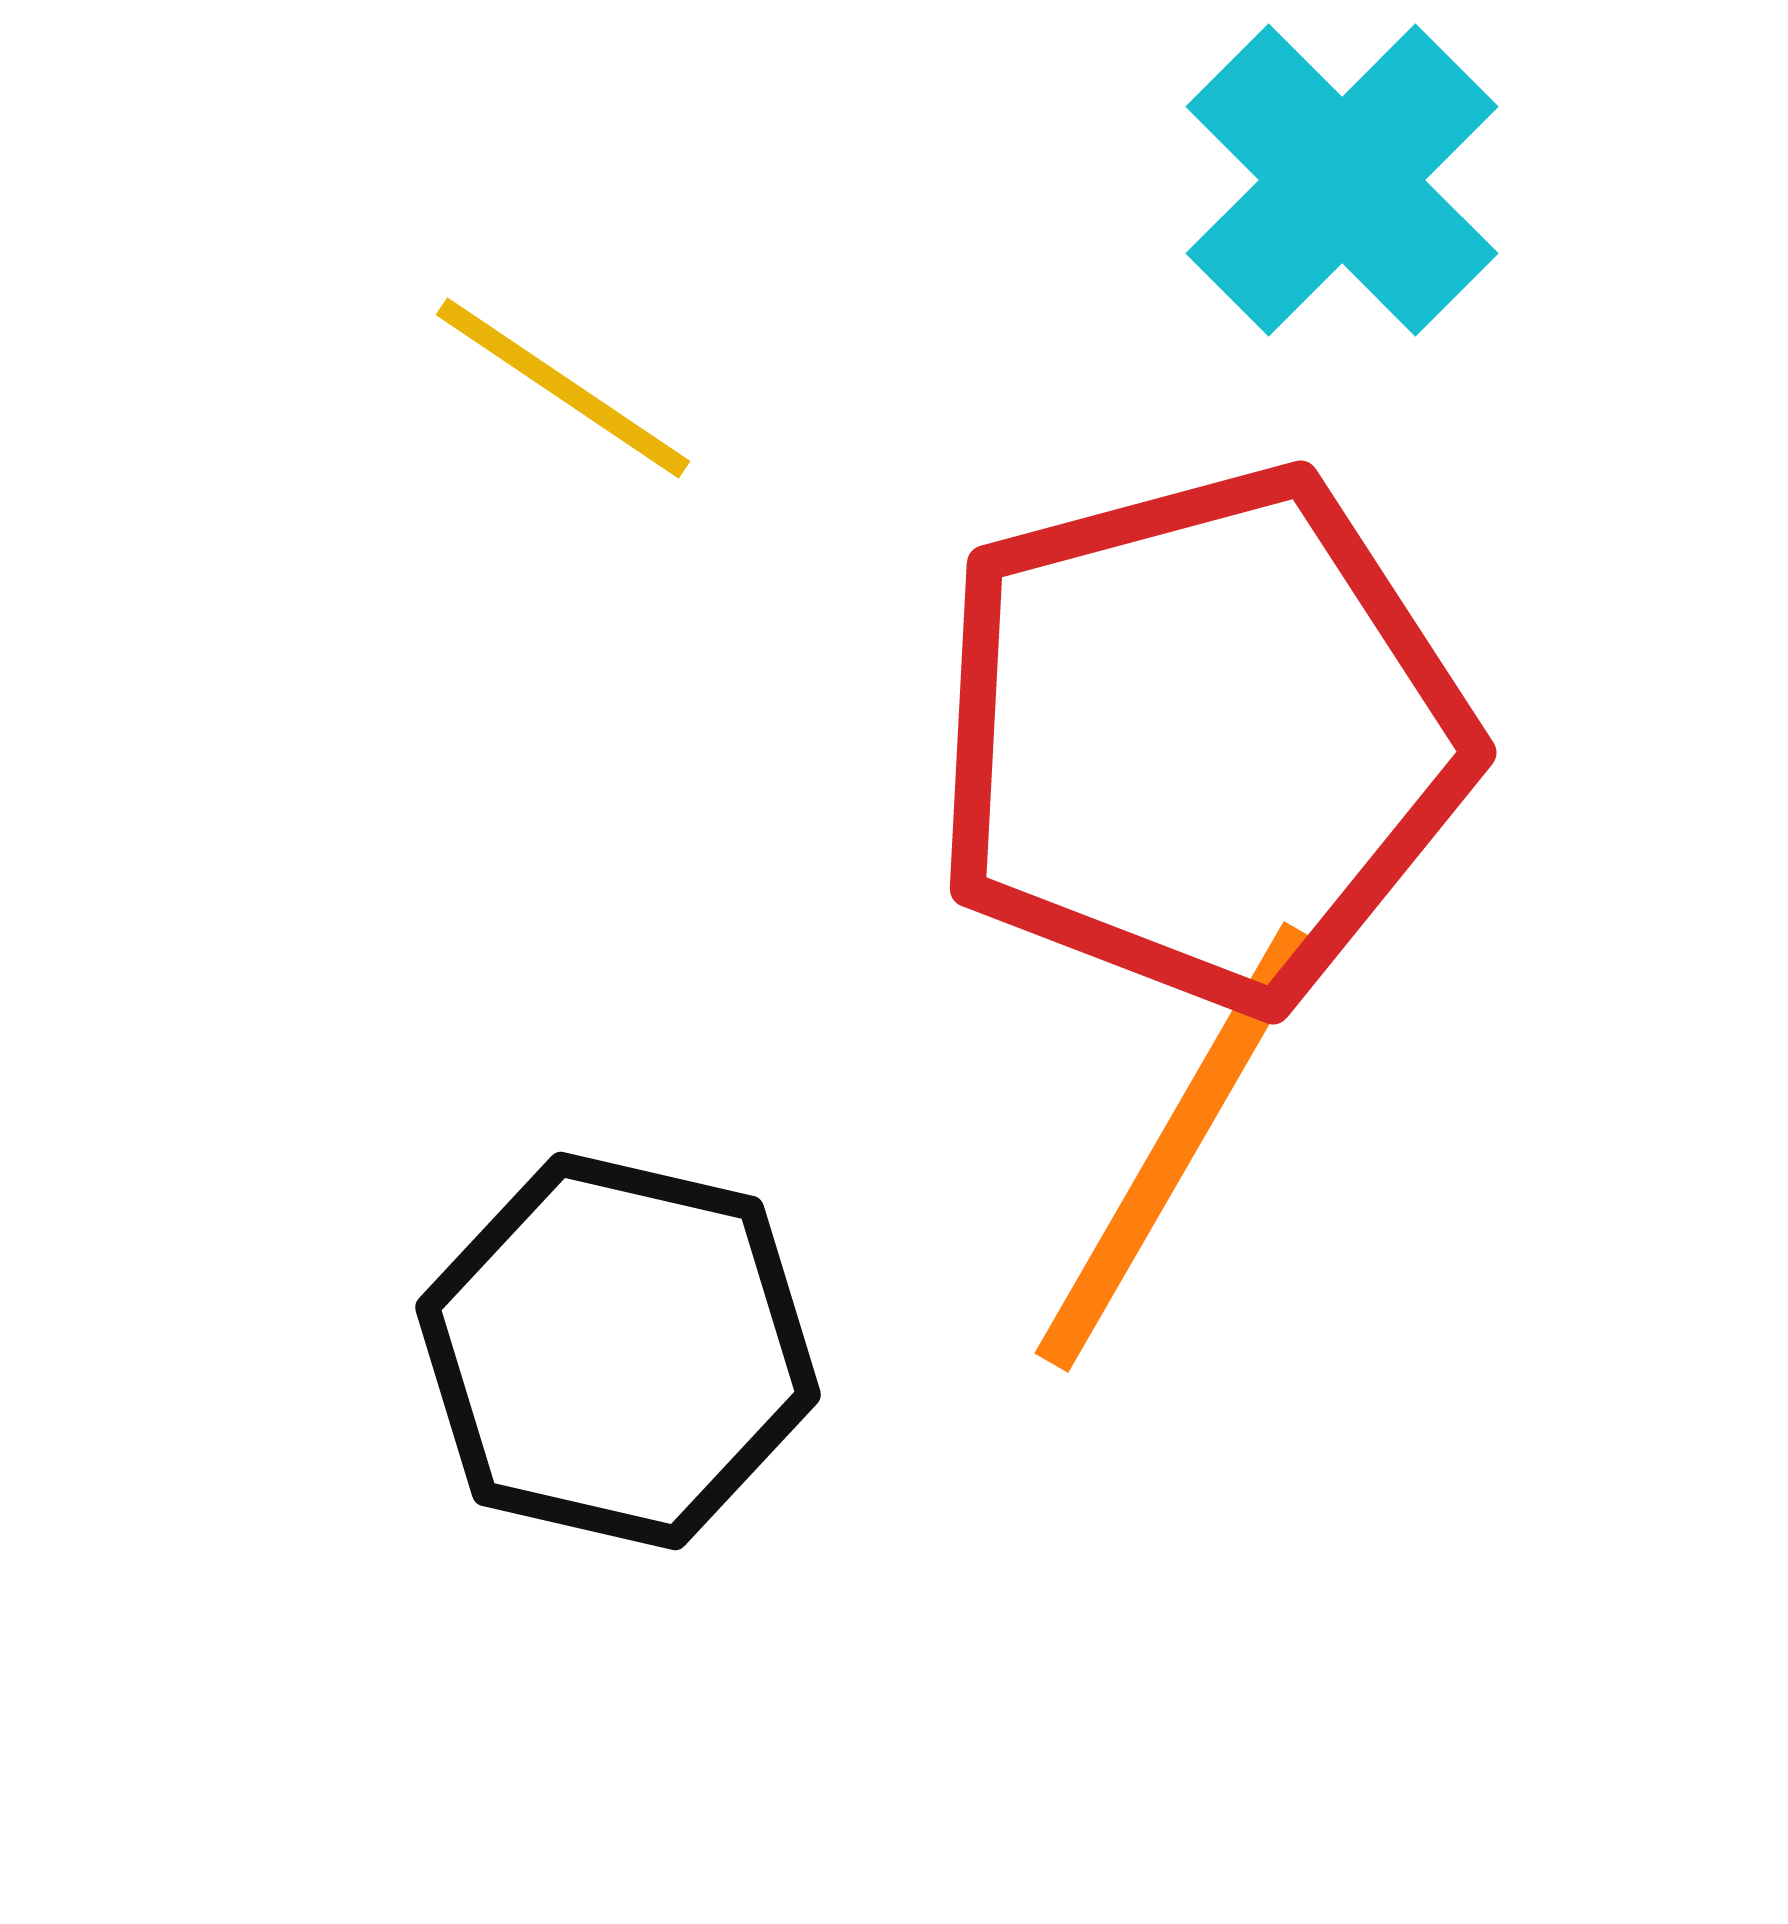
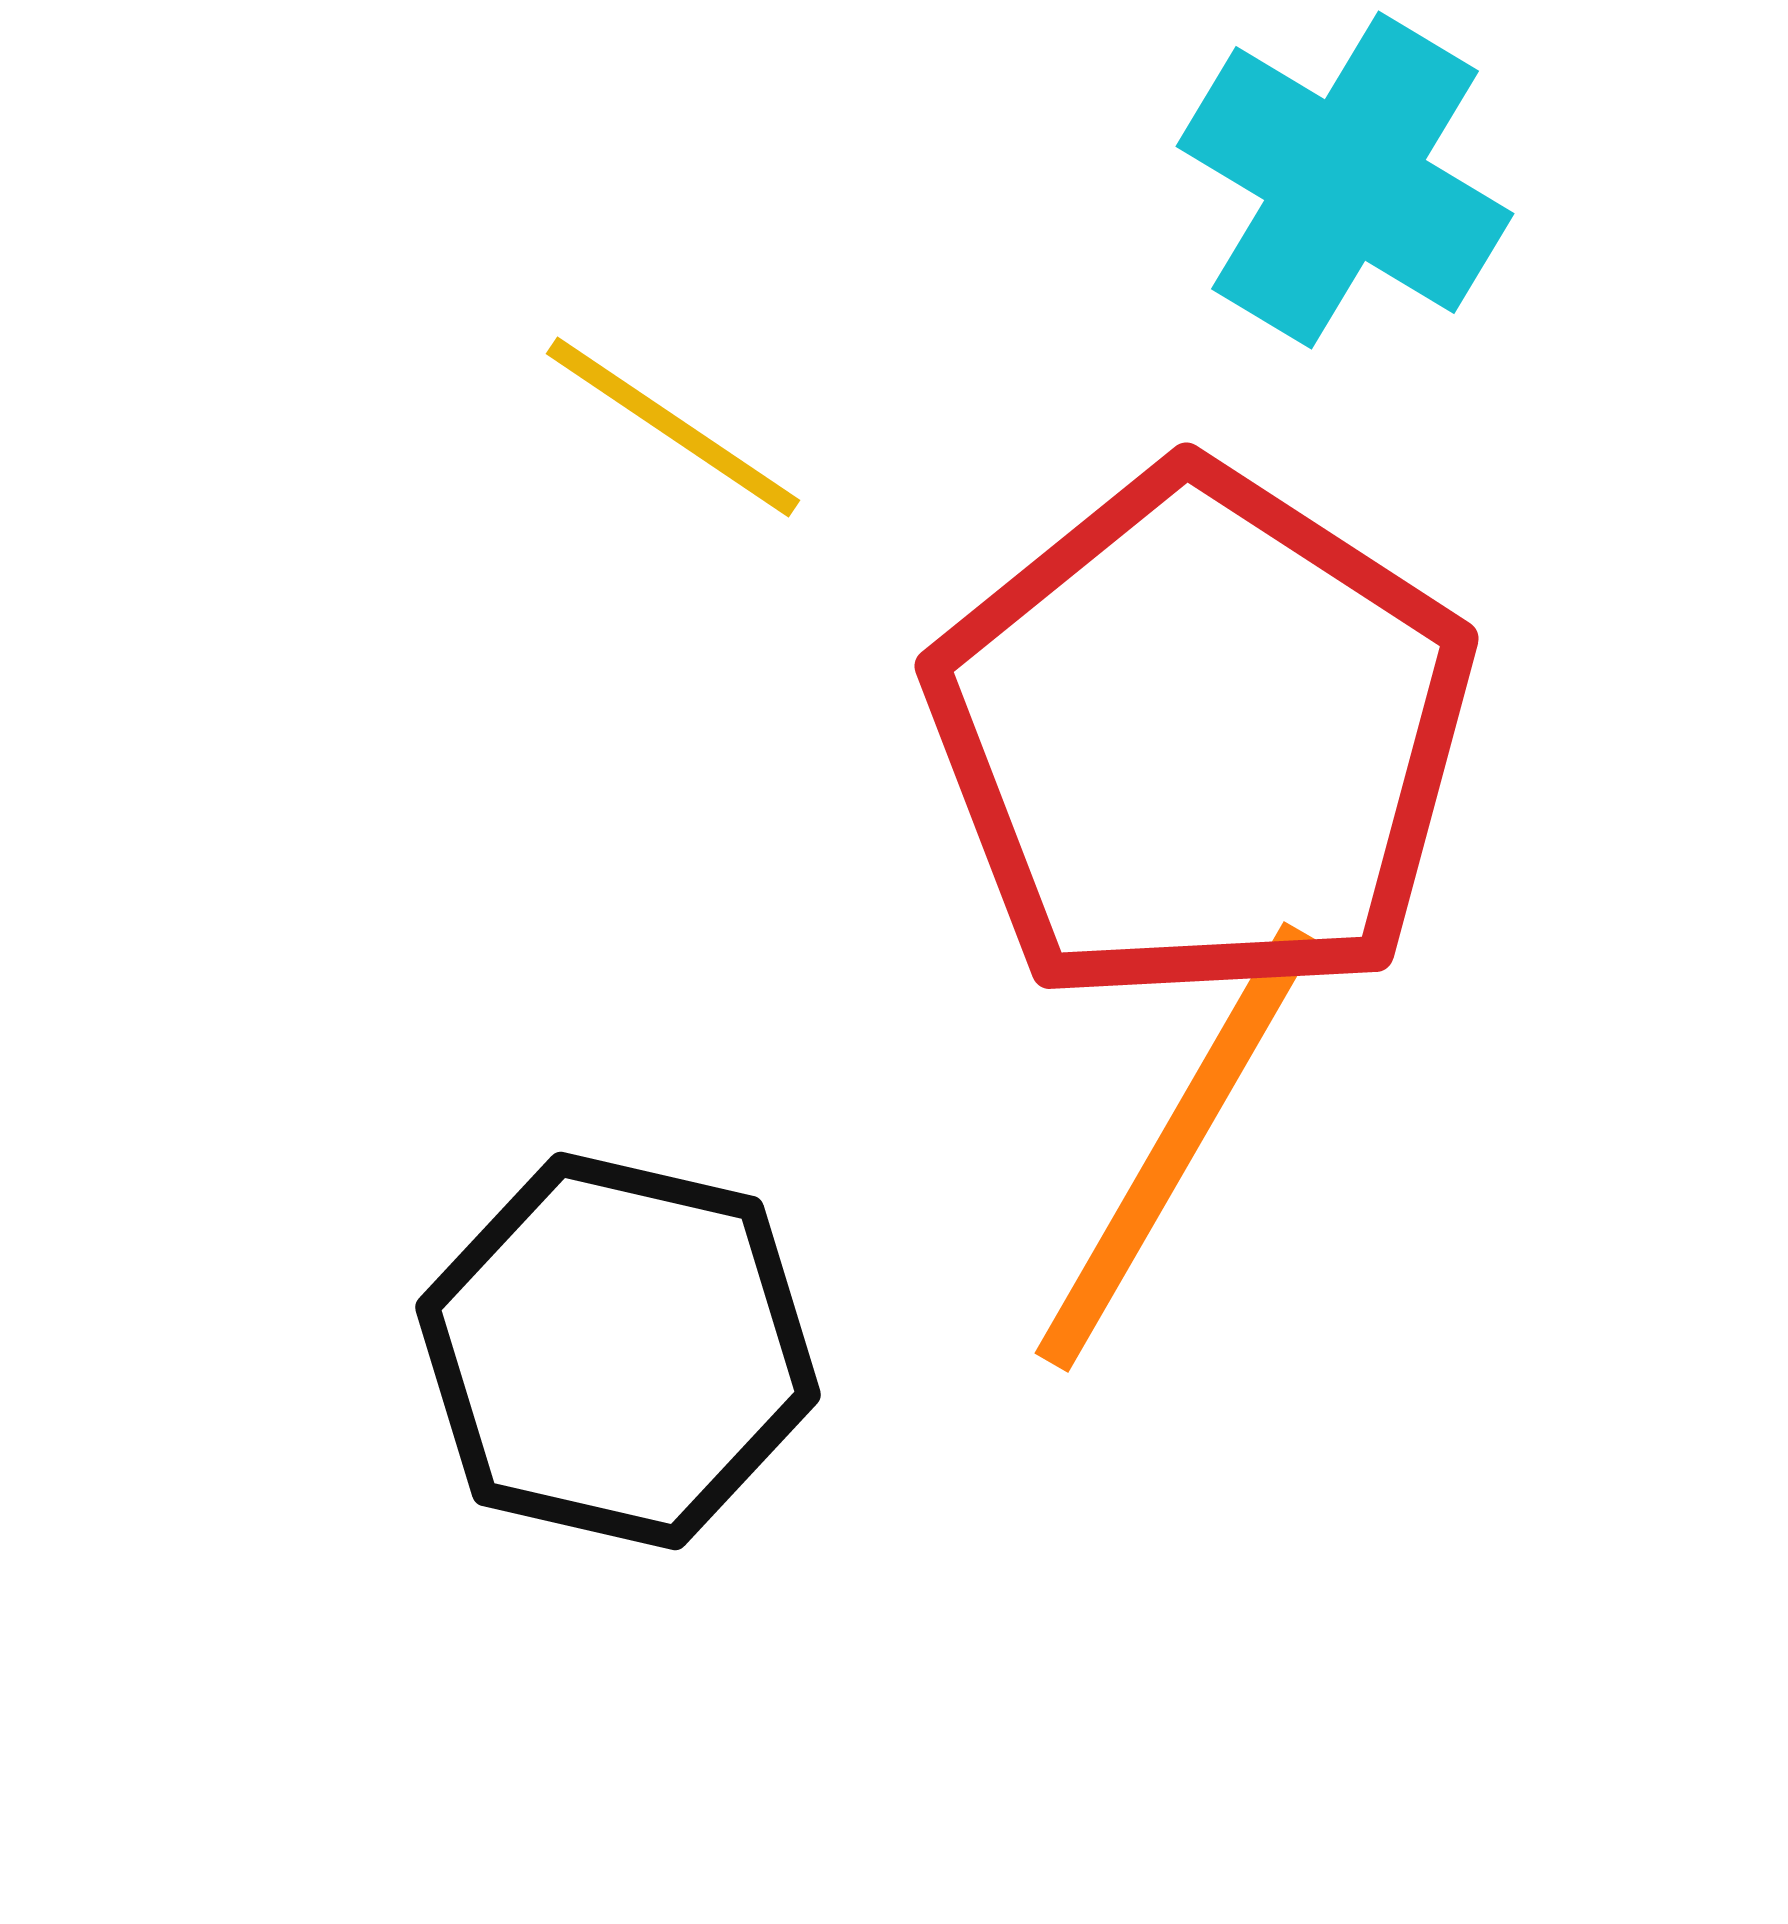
cyan cross: moved 3 px right; rotated 14 degrees counterclockwise
yellow line: moved 110 px right, 39 px down
red pentagon: rotated 24 degrees counterclockwise
